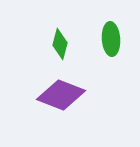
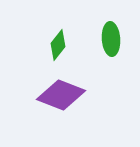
green diamond: moved 2 px left, 1 px down; rotated 24 degrees clockwise
